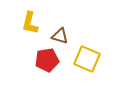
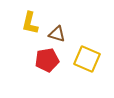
brown triangle: moved 3 px left, 2 px up
